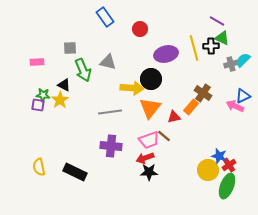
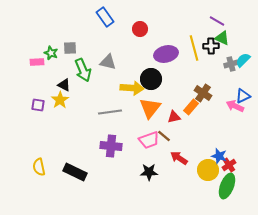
green star: moved 8 px right, 42 px up; rotated 16 degrees clockwise
red arrow: moved 34 px right; rotated 54 degrees clockwise
